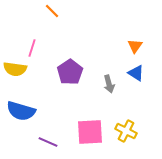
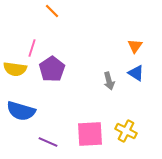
purple pentagon: moved 18 px left, 3 px up
gray arrow: moved 3 px up
pink square: moved 2 px down
